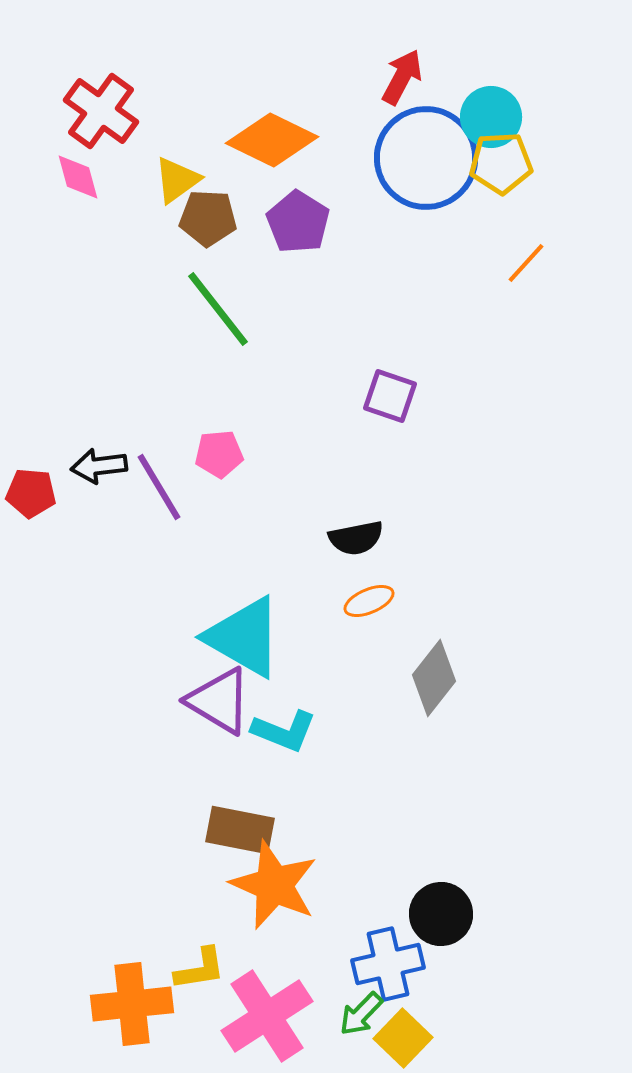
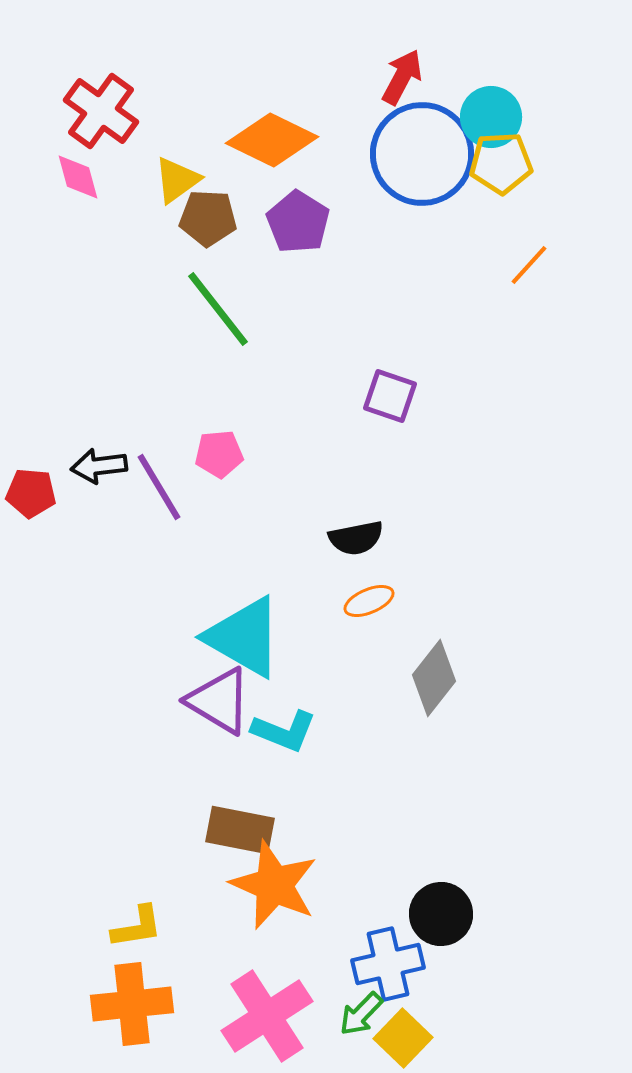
blue circle: moved 4 px left, 4 px up
orange line: moved 3 px right, 2 px down
yellow L-shape: moved 63 px left, 42 px up
